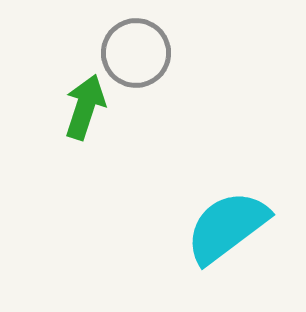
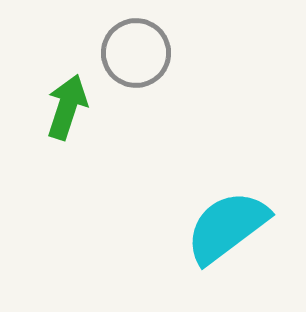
green arrow: moved 18 px left
